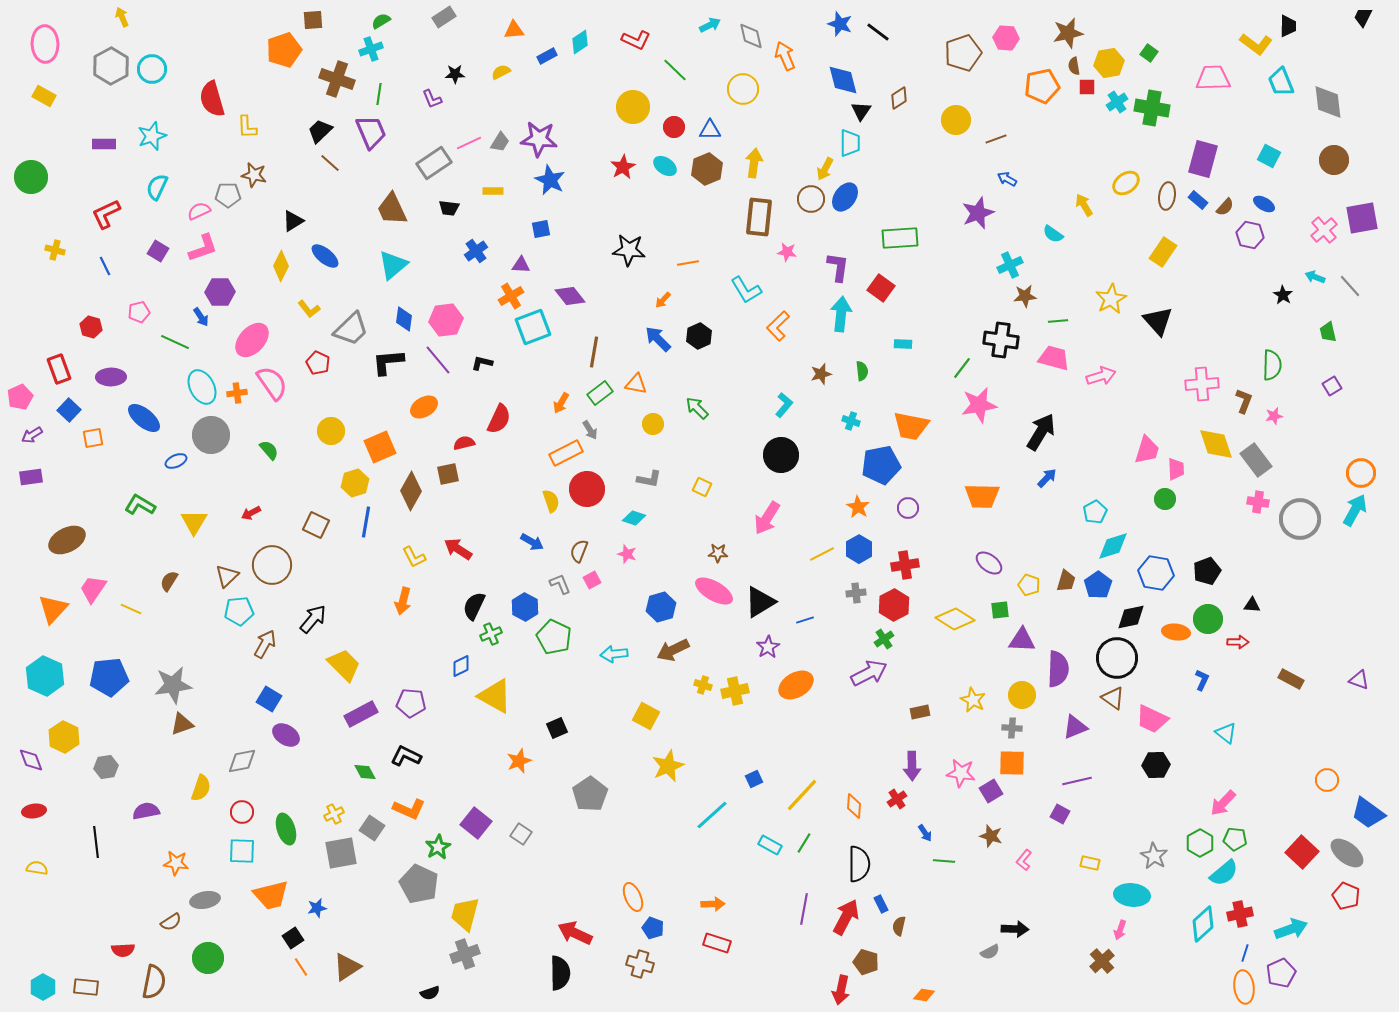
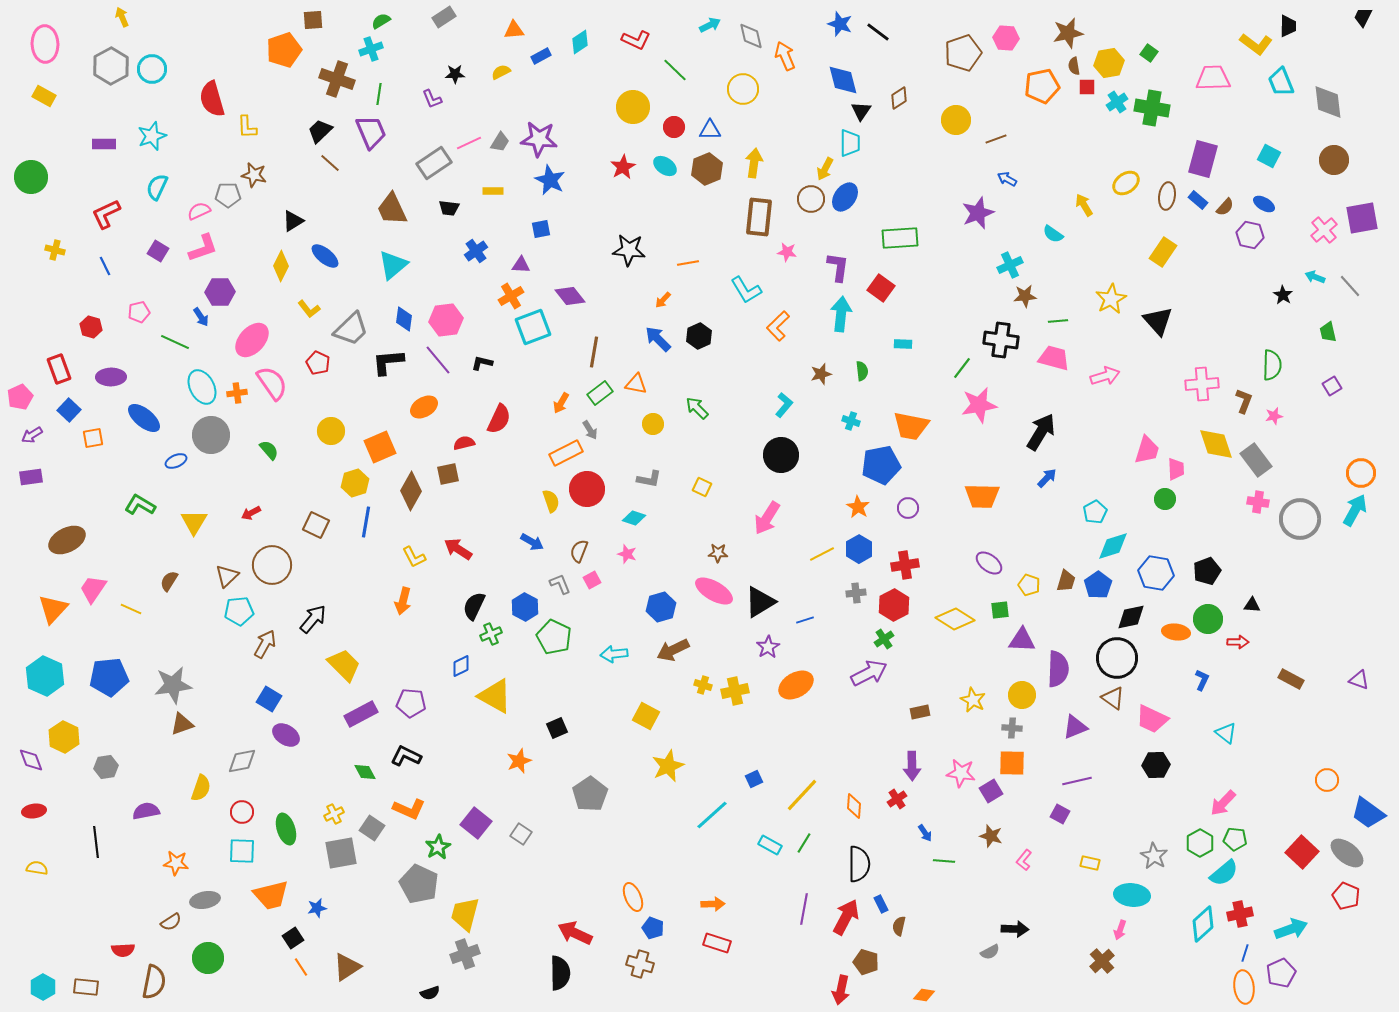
blue rectangle at (547, 56): moved 6 px left
pink arrow at (1101, 376): moved 4 px right
